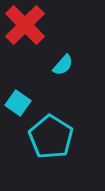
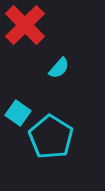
cyan semicircle: moved 4 px left, 3 px down
cyan square: moved 10 px down
